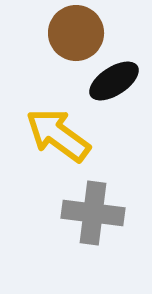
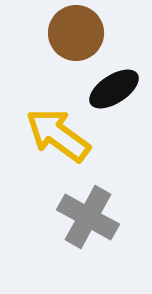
black ellipse: moved 8 px down
gray cross: moved 5 px left, 4 px down; rotated 22 degrees clockwise
